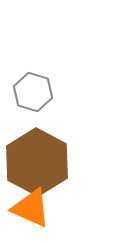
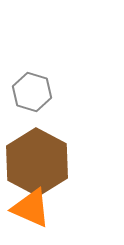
gray hexagon: moved 1 px left
